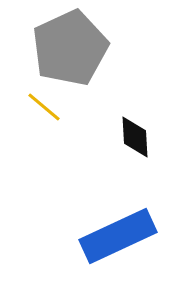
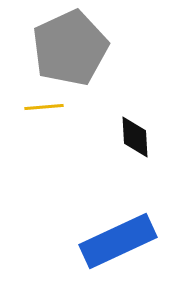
yellow line: rotated 45 degrees counterclockwise
blue rectangle: moved 5 px down
